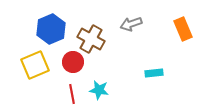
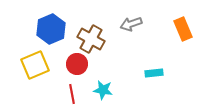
red circle: moved 4 px right, 2 px down
cyan star: moved 4 px right
